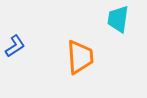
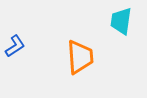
cyan trapezoid: moved 3 px right, 2 px down
